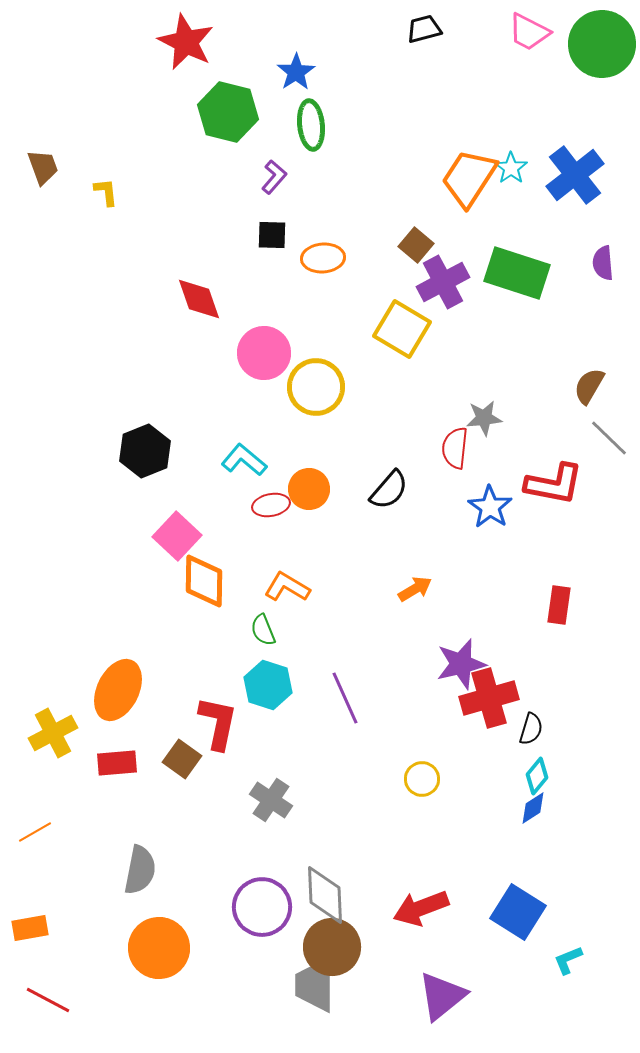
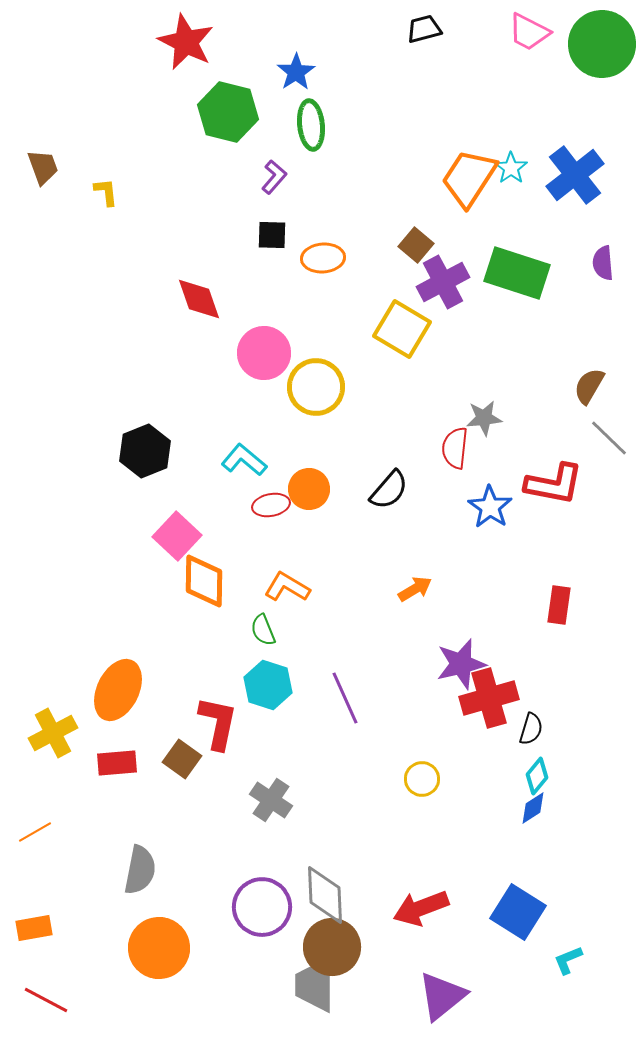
orange rectangle at (30, 928): moved 4 px right
red line at (48, 1000): moved 2 px left
